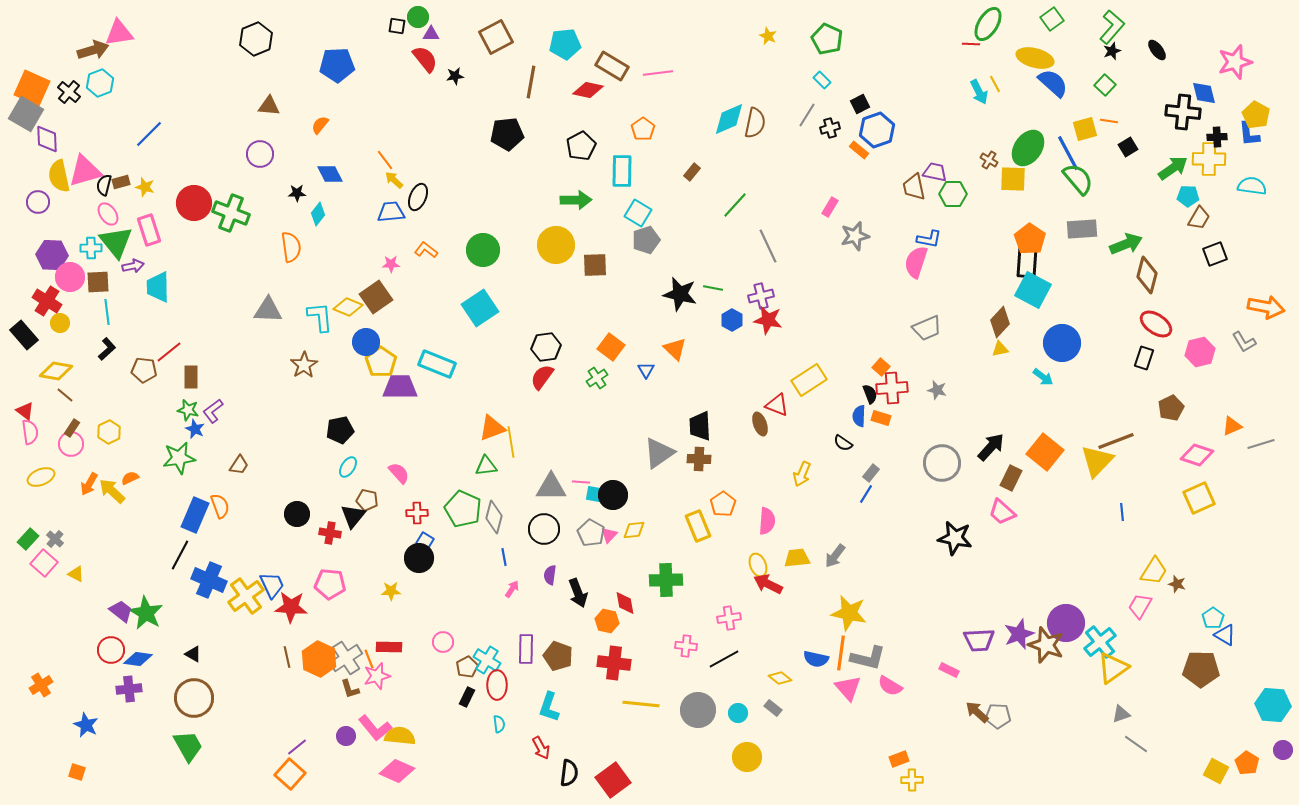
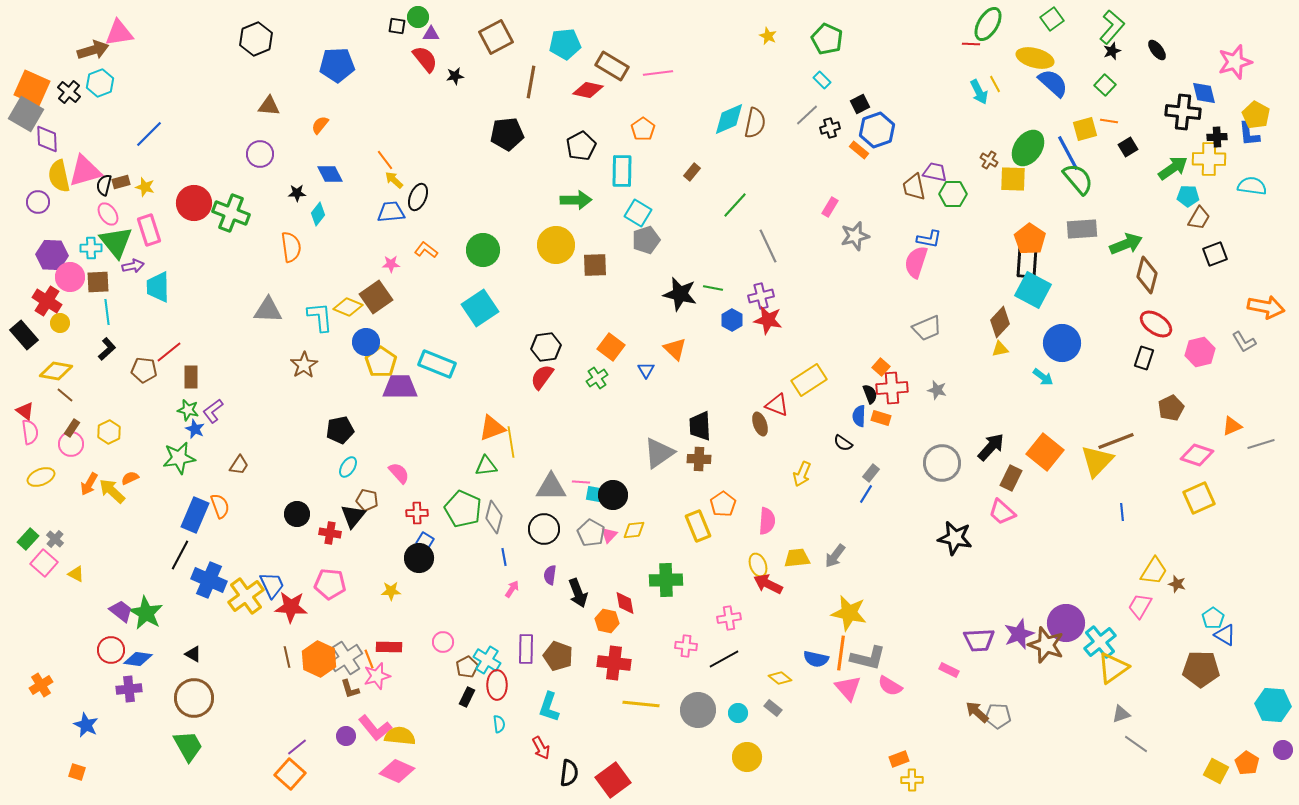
gray line at (807, 115): rotated 15 degrees clockwise
